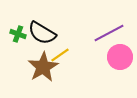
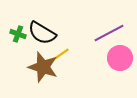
pink circle: moved 1 px down
brown star: rotated 24 degrees counterclockwise
